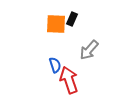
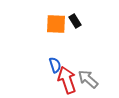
black rectangle: moved 3 px right, 2 px down; rotated 56 degrees counterclockwise
gray arrow: moved 1 px left, 29 px down; rotated 90 degrees clockwise
red arrow: moved 2 px left
